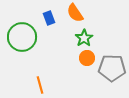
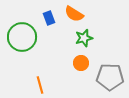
orange semicircle: moved 1 px left, 1 px down; rotated 24 degrees counterclockwise
green star: rotated 18 degrees clockwise
orange circle: moved 6 px left, 5 px down
gray pentagon: moved 2 px left, 9 px down
